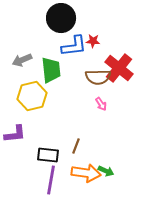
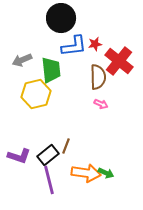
red star: moved 2 px right, 3 px down; rotated 16 degrees counterclockwise
red cross: moved 7 px up
brown semicircle: rotated 90 degrees counterclockwise
yellow hexagon: moved 4 px right, 2 px up
pink arrow: rotated 32 degrees counterclockwise
purple L-shape: moved 4 px right, 22 px down; rotated 25 degrees clockwise
brown line: moved 10 px left
black rectangle: rotated 45 degrees counterclockwise
green arrow: moved 2 px down
purple line: moved 2 px left; rotated 24 degrees counterclockwise
